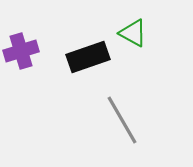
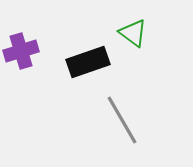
green triangle: rotated 8 degrees clockwise
black rectangle: moved 5 px down
